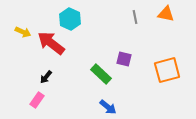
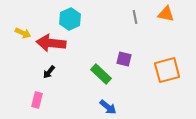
cyan hexagon: rotated 10 degrees clockwise
yellow arrow: moved 1 px down
red arrow: rotated 32 degrees counterclockwise
black arrow: moved 3 px right, 5 px up
pink rectangle: rotated 21 degrees counterclockwise
